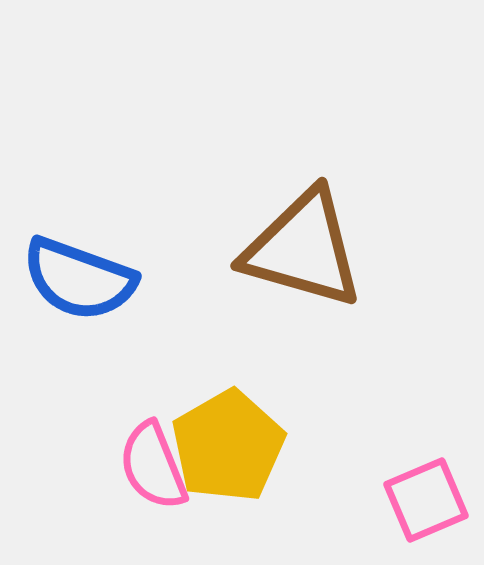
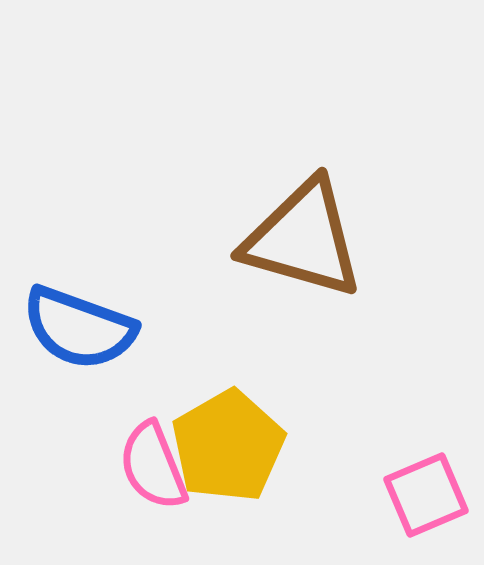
brown triangle: moved 10 px up
blue semicircle: moved 49 px down
pink square: moved 5 px up
